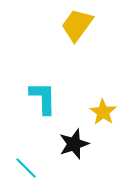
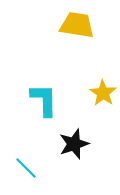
yellow trapezoid: rotated 63 degrees clockwise
cyan L-shape: moved 1 px right, 2 px down
yellow star: moved 19 px up
